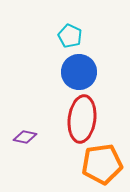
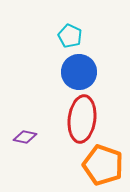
orange pentagon: moved 1 px right, 1 px down; rotated 27 degrees clockwise
